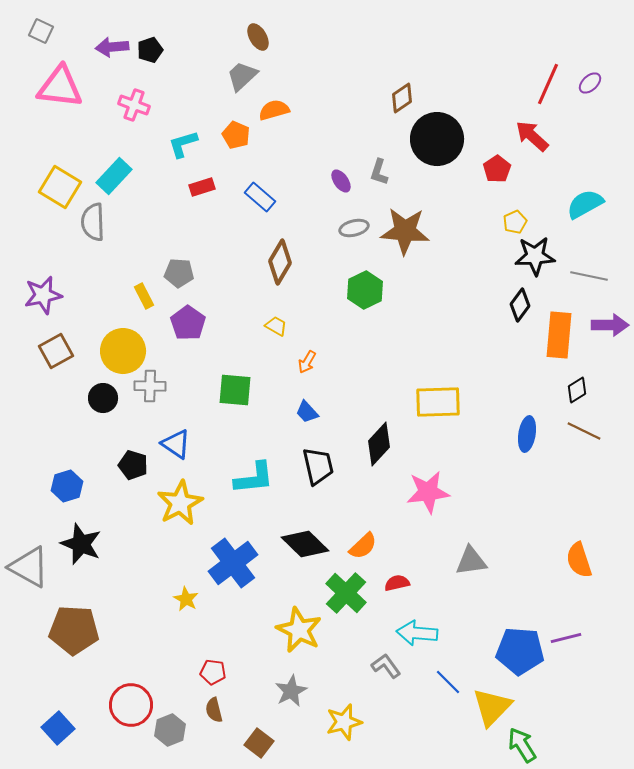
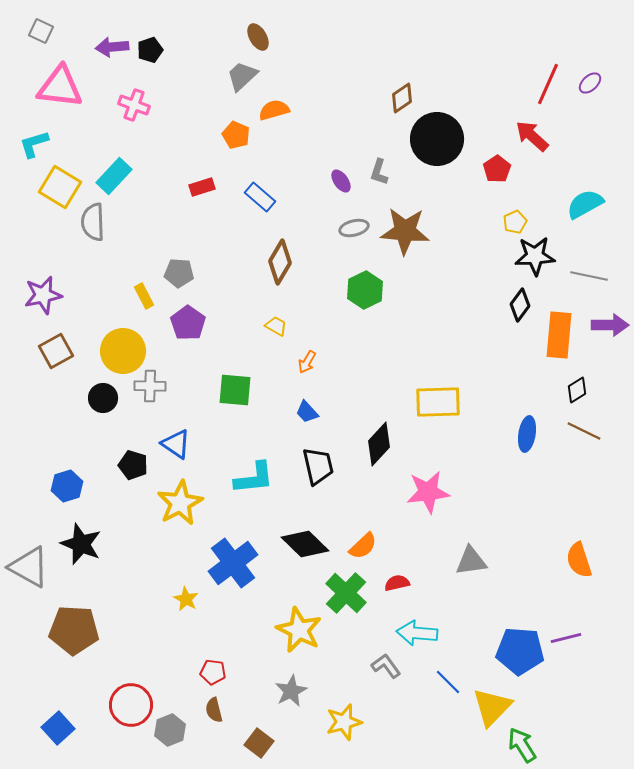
cyan L-shape at (183, 144): moved 149 px left
